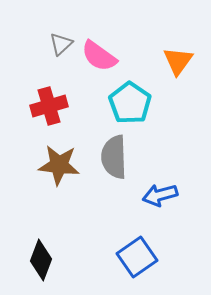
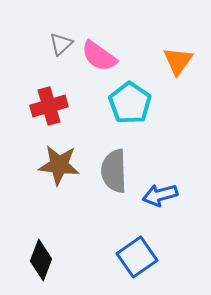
gray semicircle: moved 14 px down
